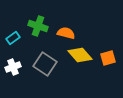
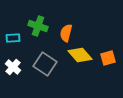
orange semicircle: rotated 90 degrees counterclockwise
cyan rectangle: rotated 32 degrees clockwise
white cross: rotated 28 degrees counterclockwise
